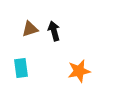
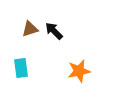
black arrow: rotated 30 degrees counterclockwise
